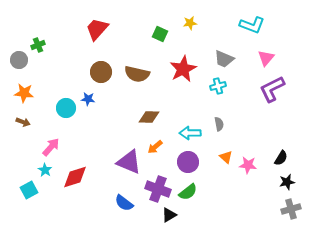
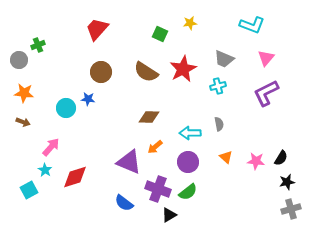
brown semicircle: moved 9 px right, 2 px up; rotated 20 degrees clockwise
purple L-shape: moved 6 px left, 4 px down
pink star: moved 8 px right, 4 px up
